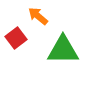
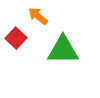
red square: rotated 10 degrees counterclockwise
